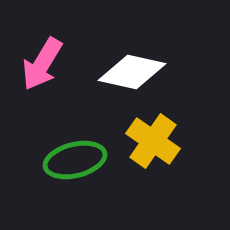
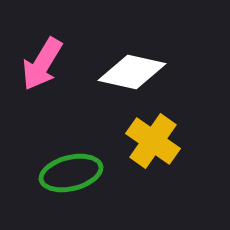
green ellipse: moved 4 px left, 13 px down
